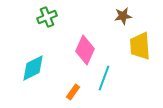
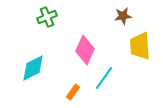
cyan line: rotated 15 degrees clockwise
